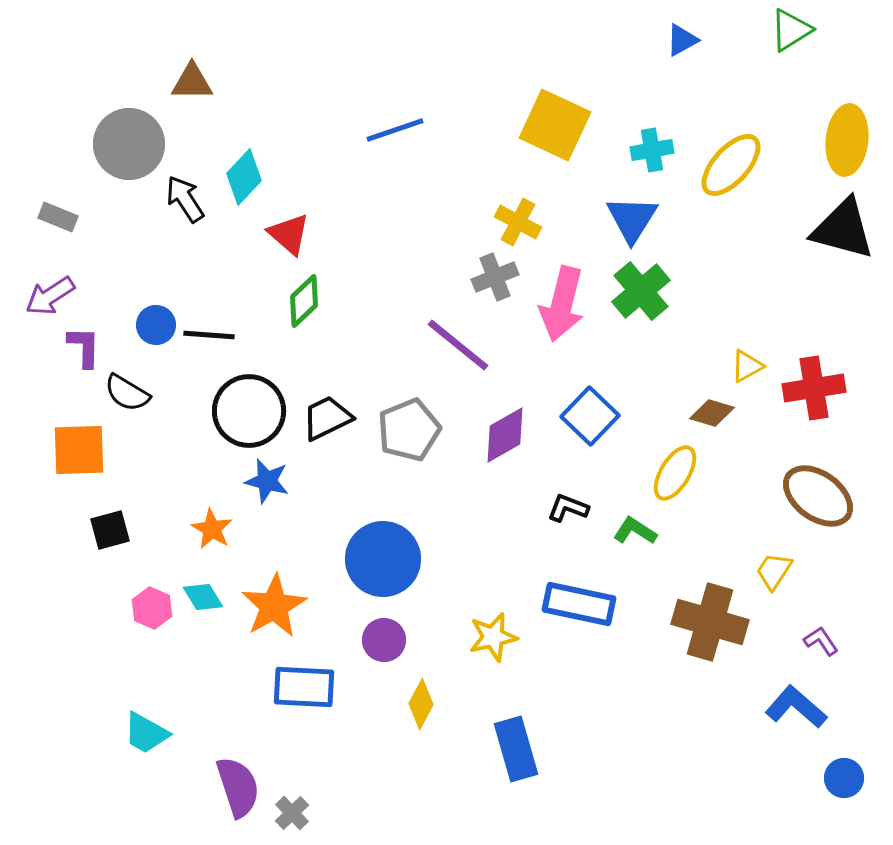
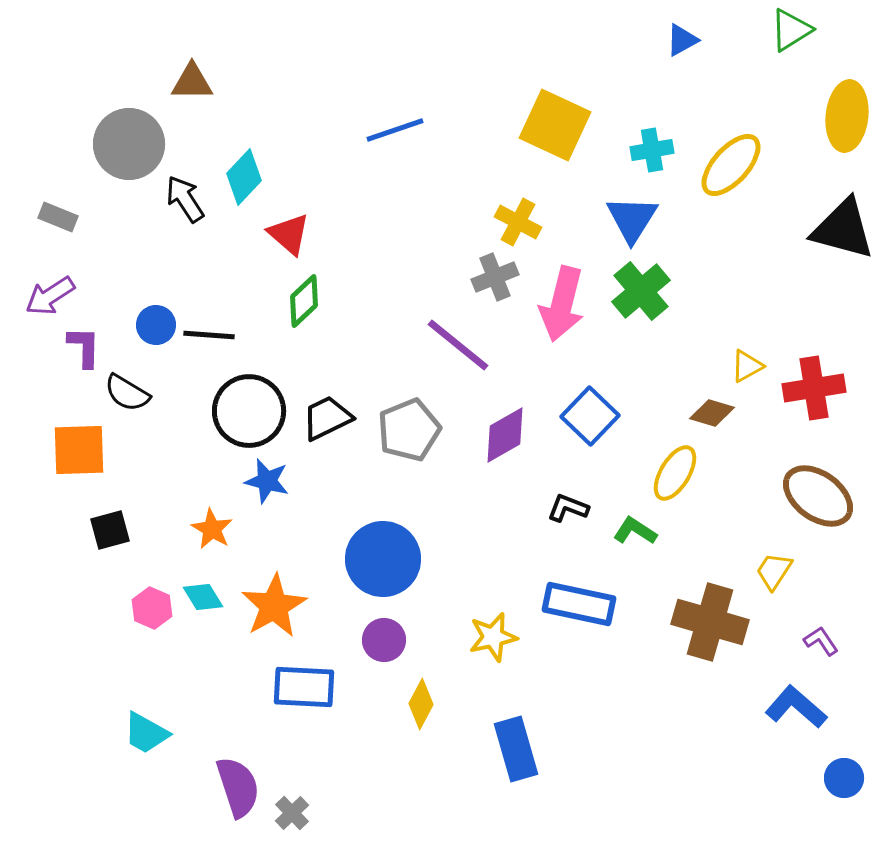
yellow ellipse at (847, 140): moved 24 px up
